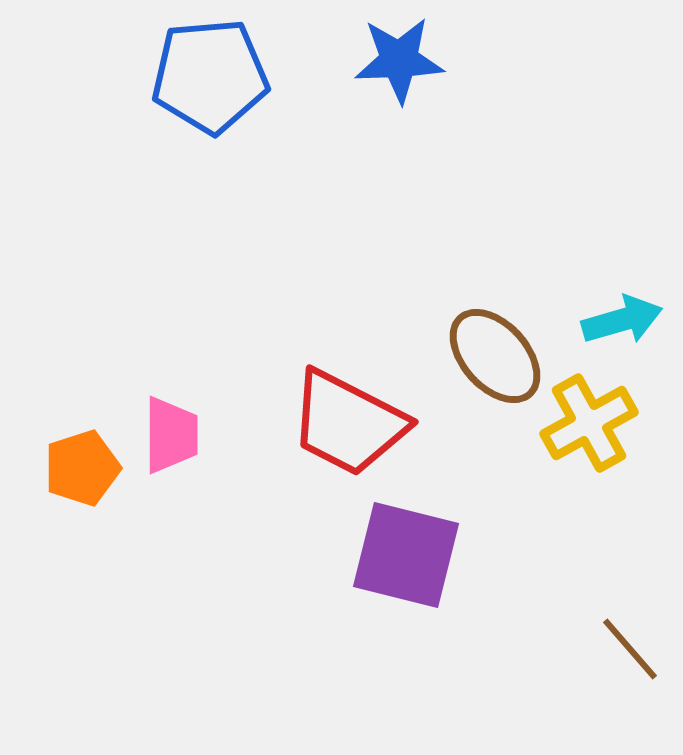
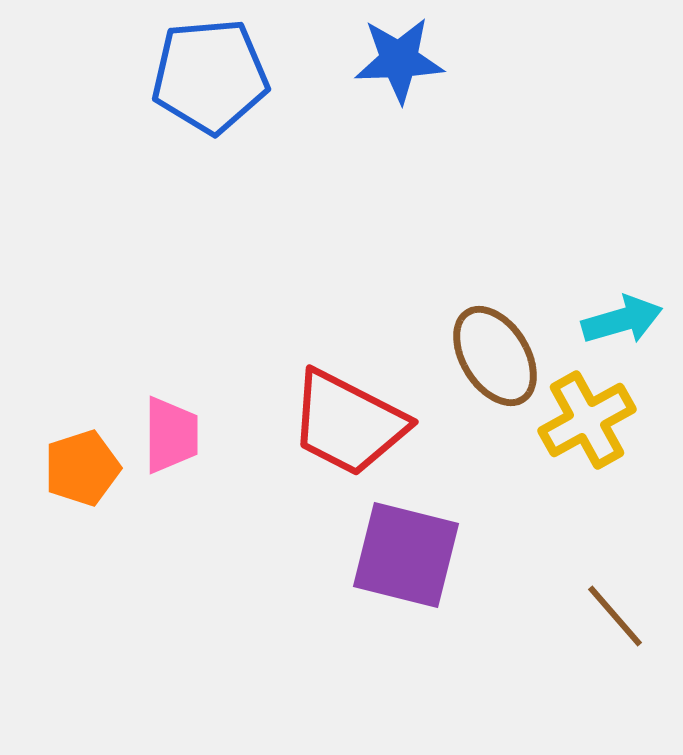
brown ellipse: rotated 10 degrees clockwise
yellow cross: moved 2 px left, 3 px up
brown line: moved 15 px left, 33 px up
